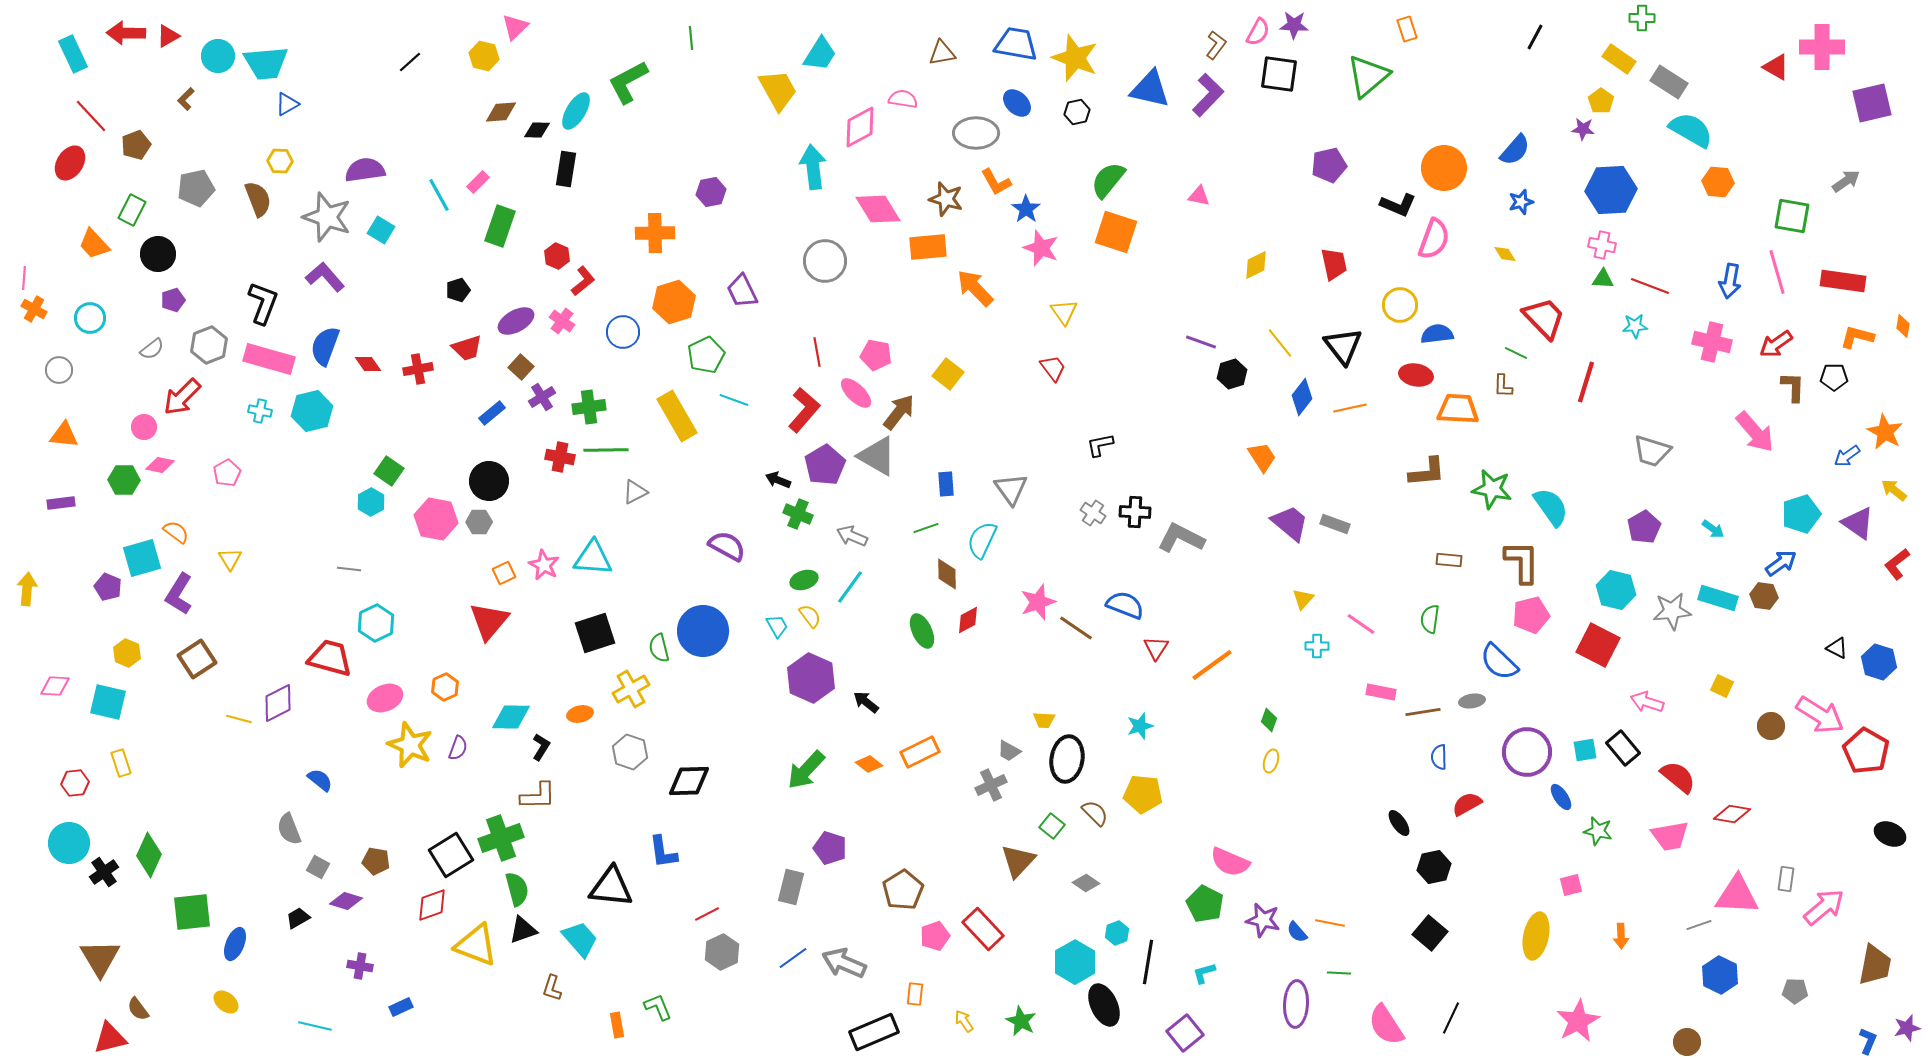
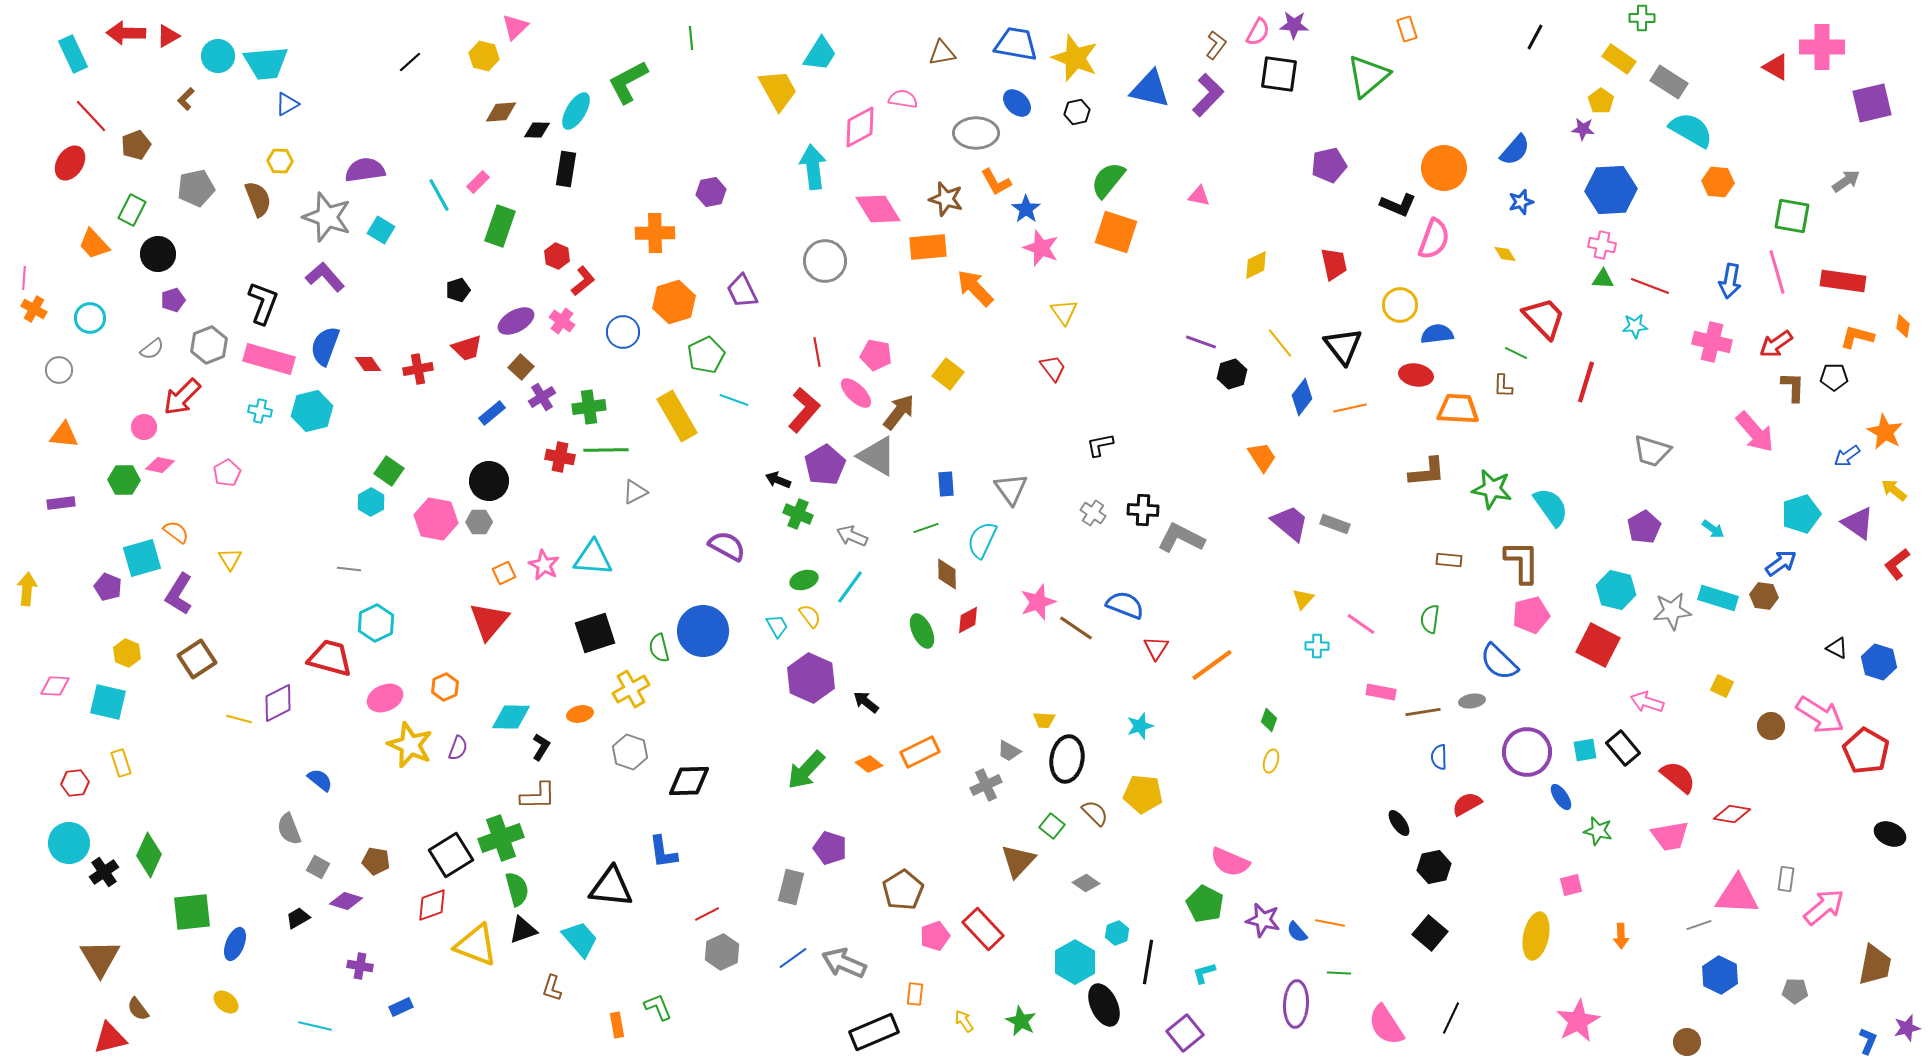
black cross at (1135, 512): moved 8 px right, 2 px up
gray cross at (991, 785): moved 5 px left
